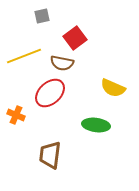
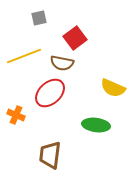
gray square: moved 3 px left, 2 px down
